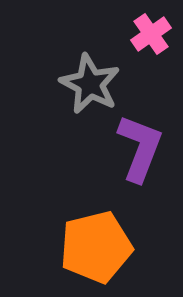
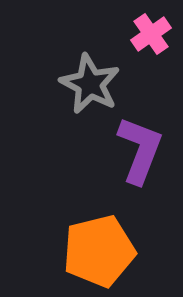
purple L-shape: moved 2 px down
orange pentagon: moved 3 px right, 4 px down
